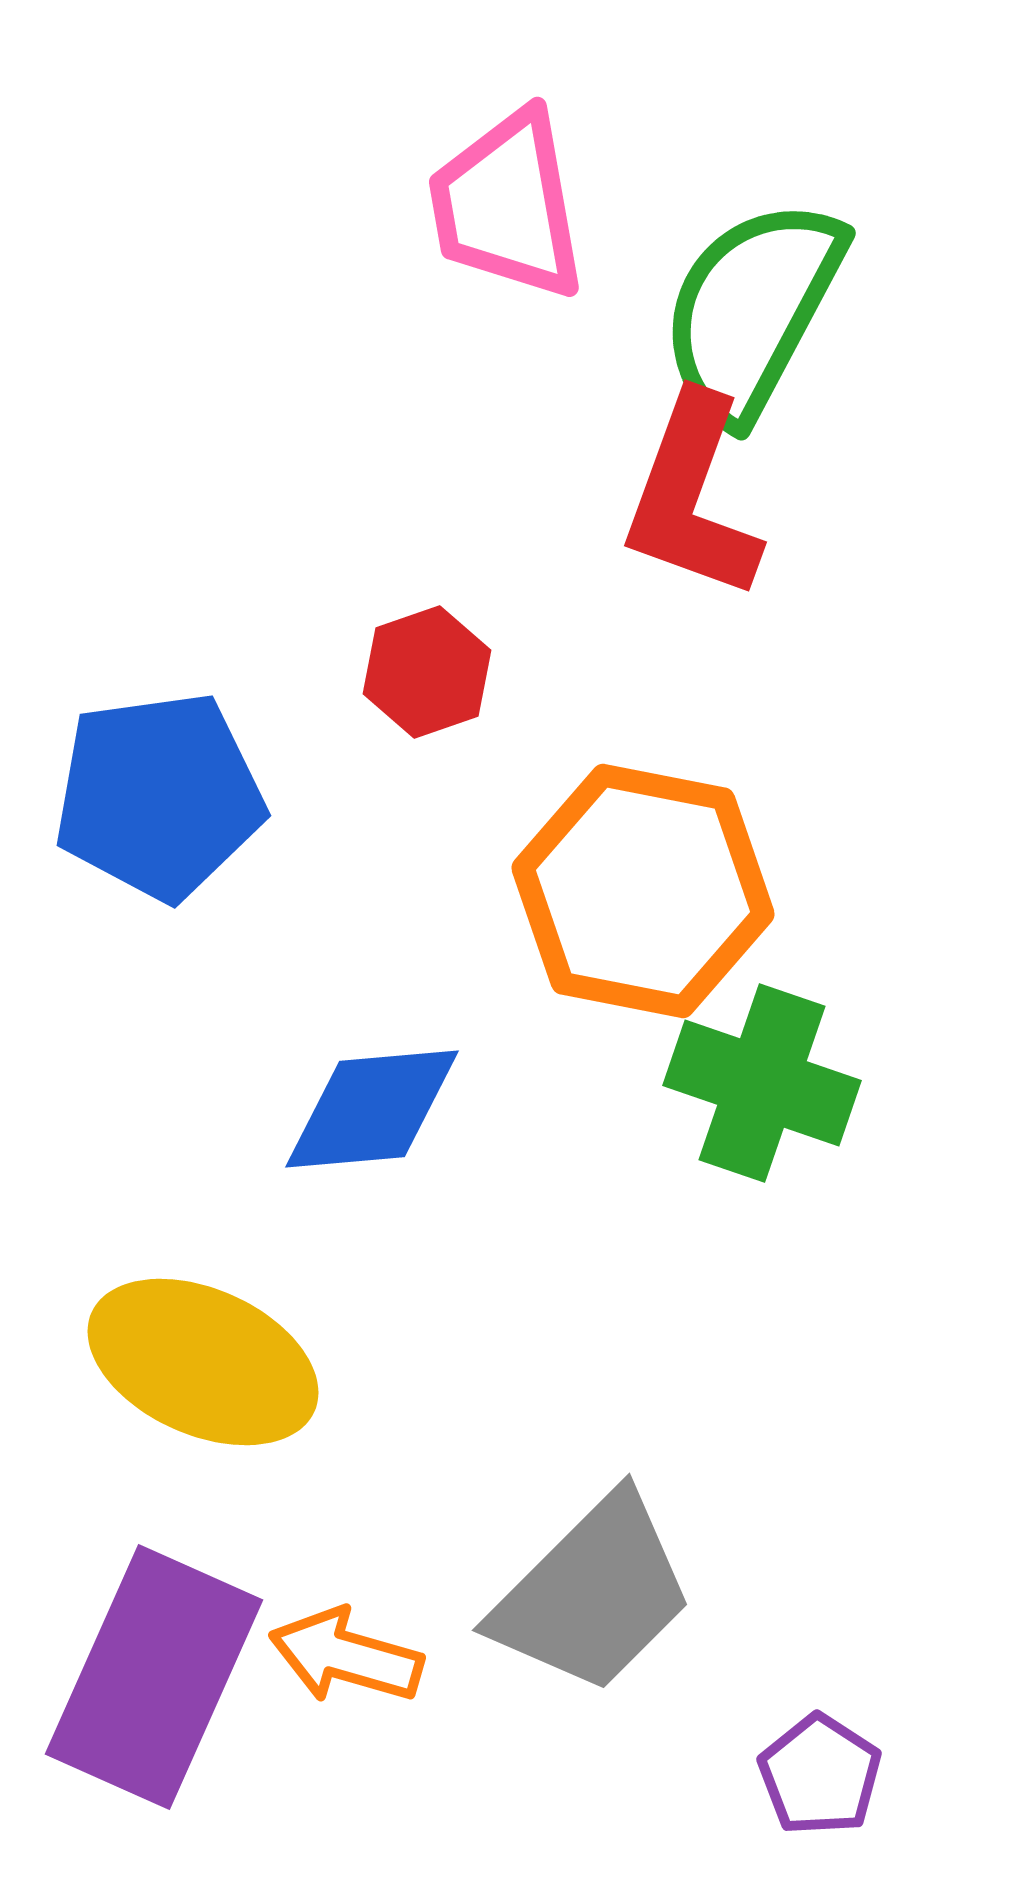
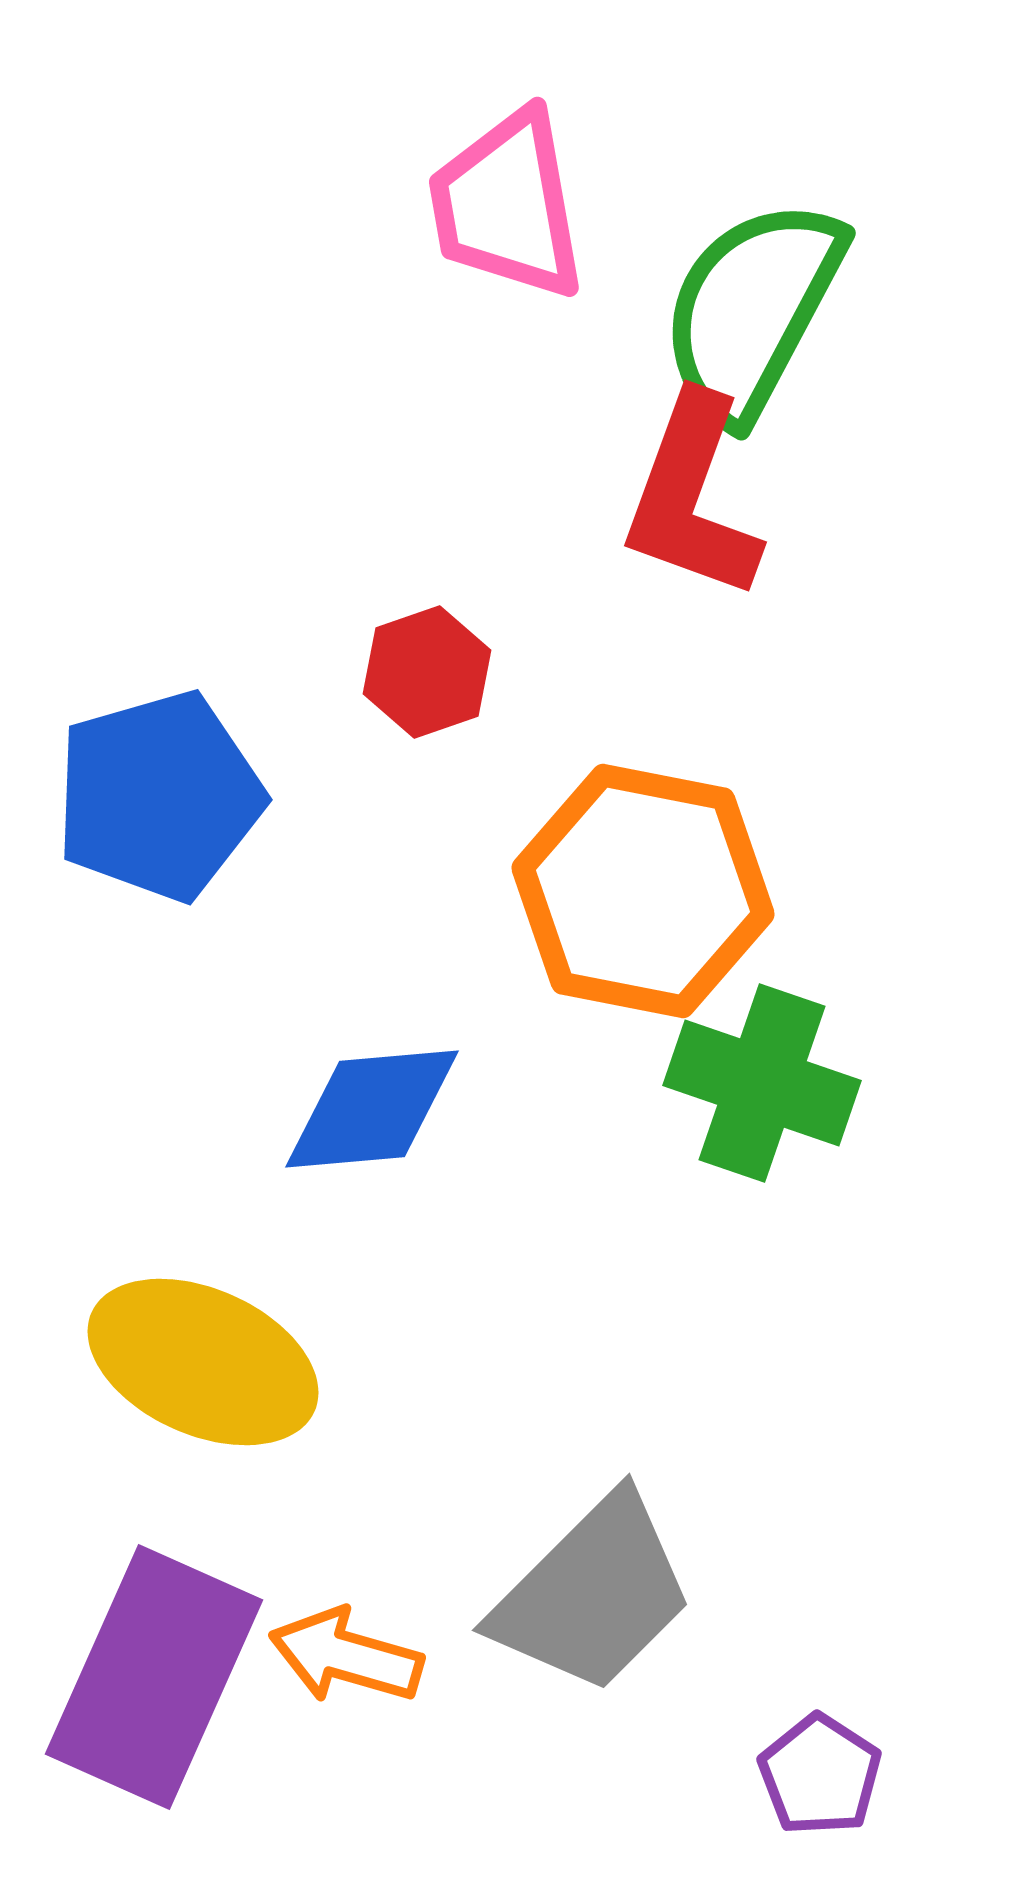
blue pentagon: rotated 8 degrees counterclockwise
